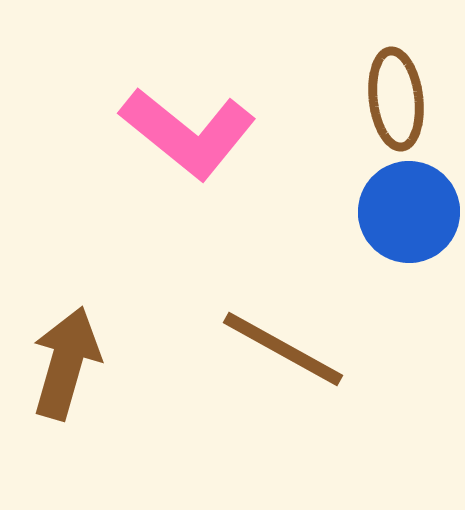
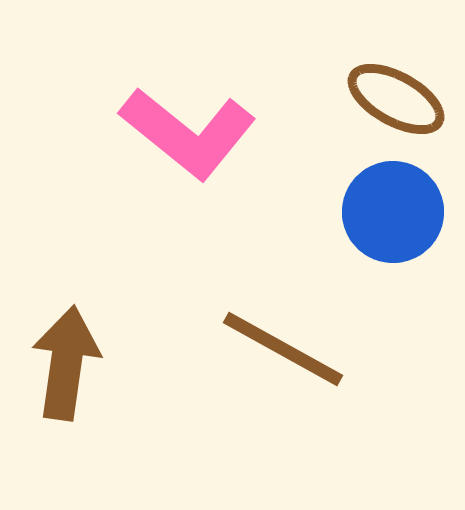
brown ellipse: rotated 54 degrees counterclockwise
blue circle: moved 16 px left
brown arrow: rotated 8 degrees counterclockwise
